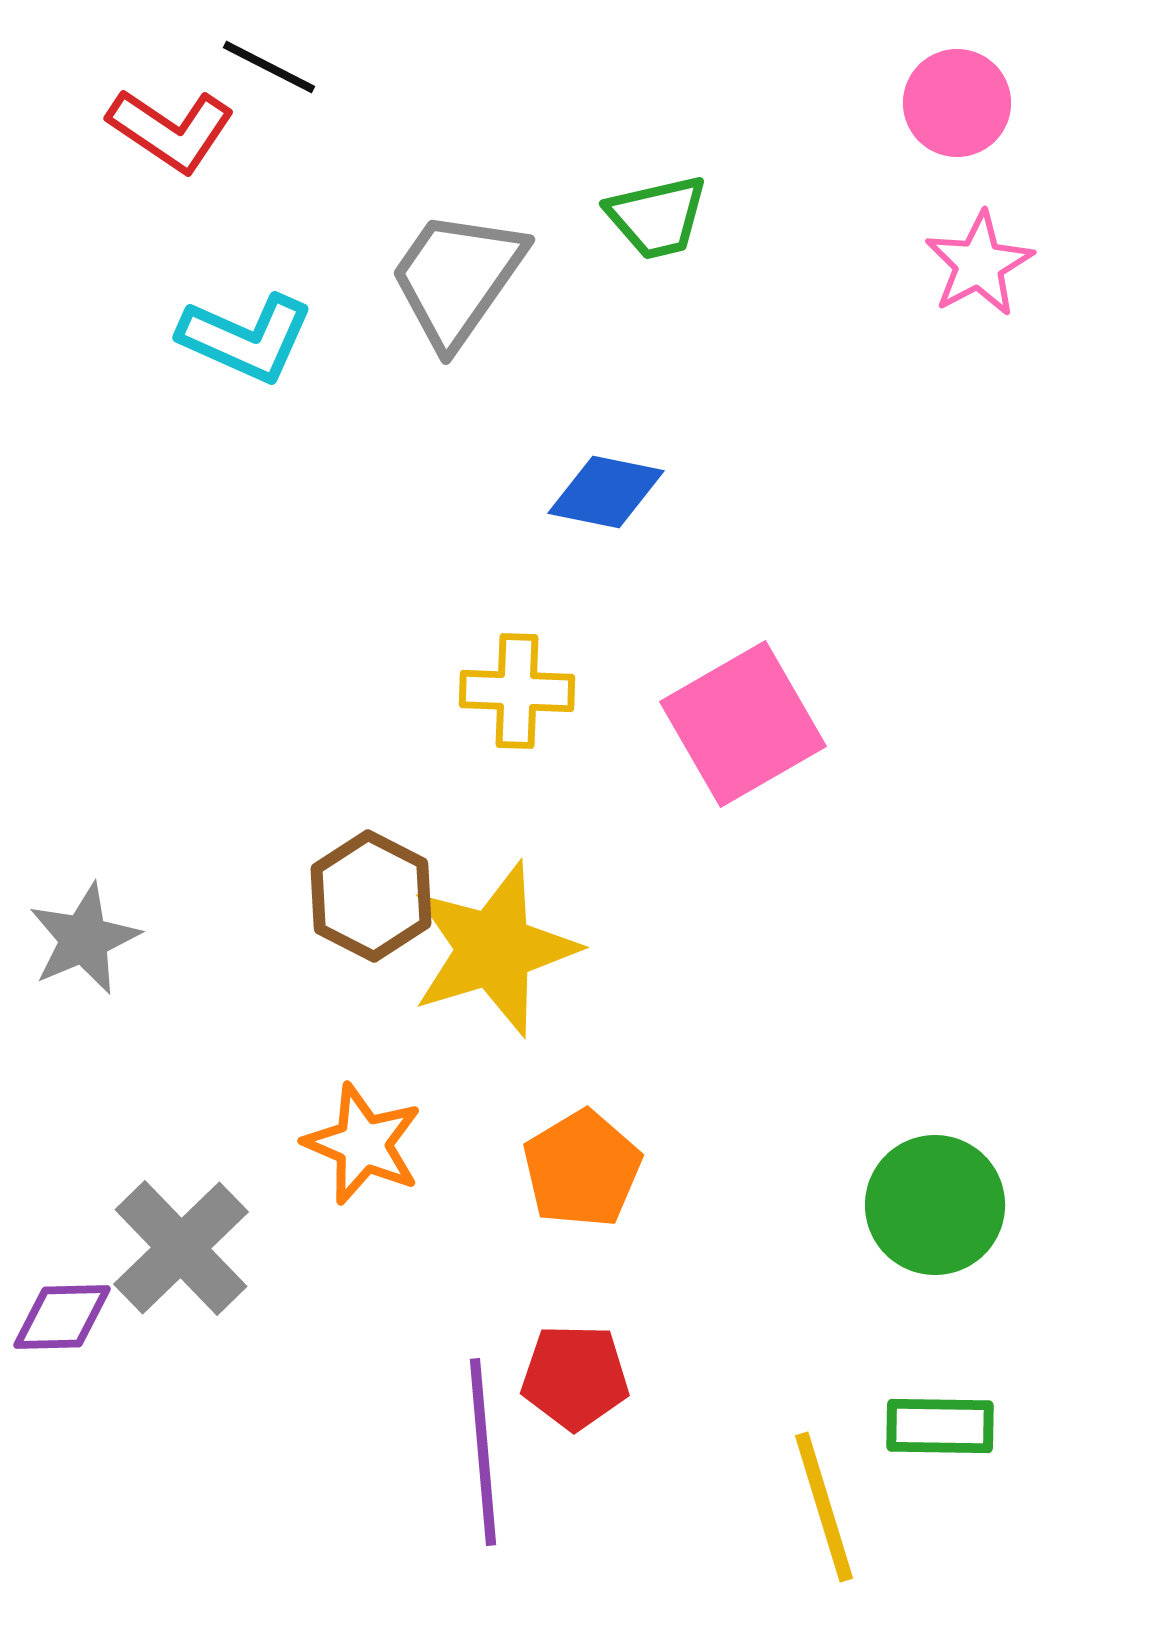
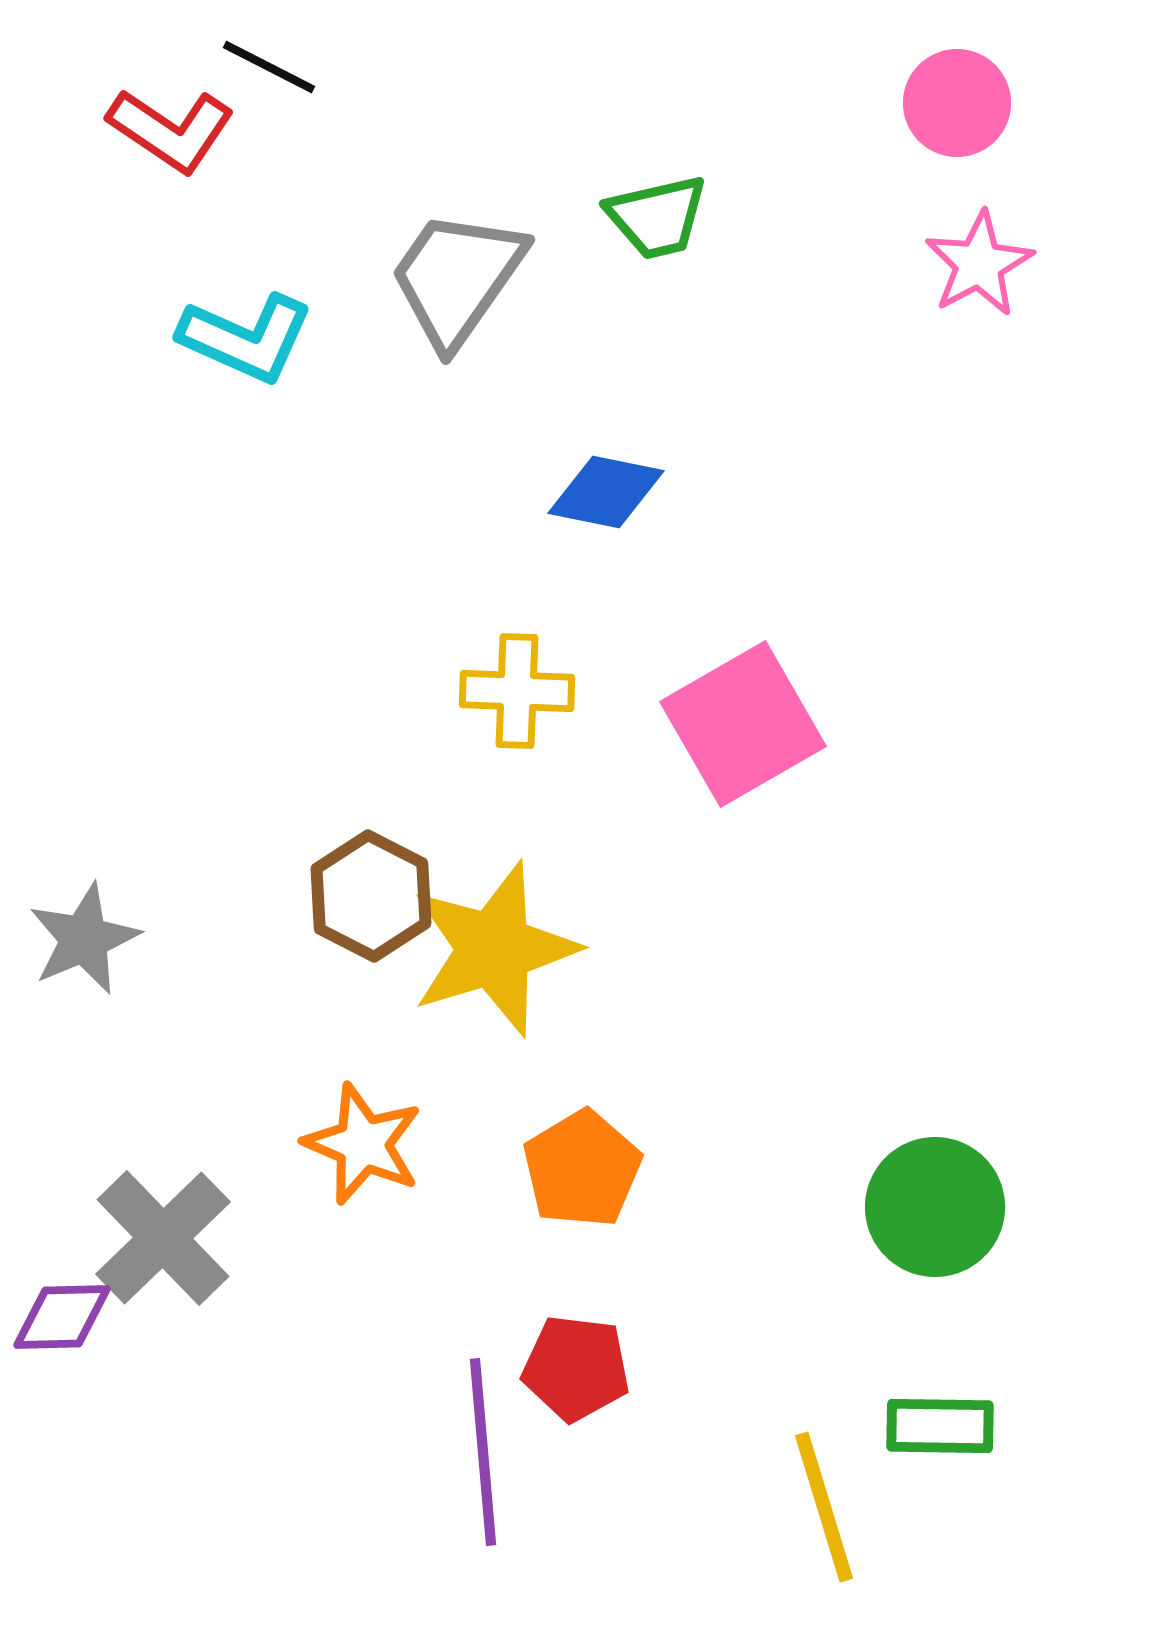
green circle: moved 2 px down
gray cross: moved 18 px left, 10 px up
red pentagon: moved 1 px right, 9 px up; rotated 6 degrees clockwise
